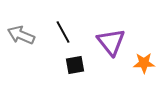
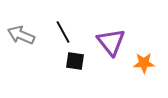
black square: moved 4 px up; rotated 18 degrees clockwise
